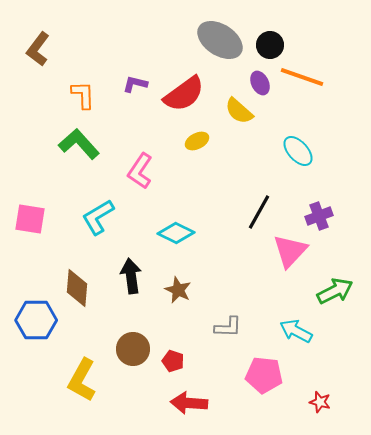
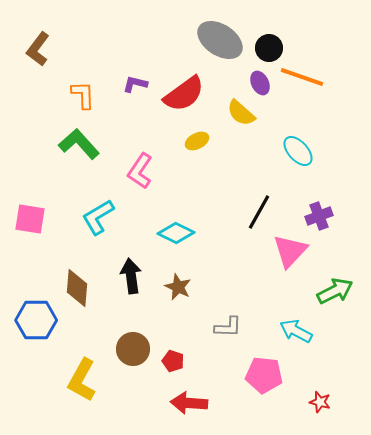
black circle: moved 1 px left, 3 px down
yellow semicircle: moved 2 px right, 2 px down
brown star: moved 3 px up
